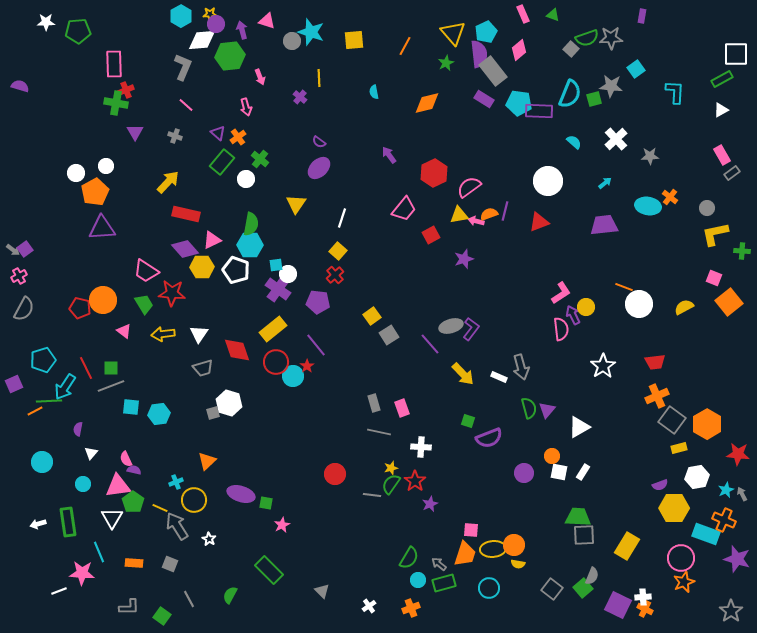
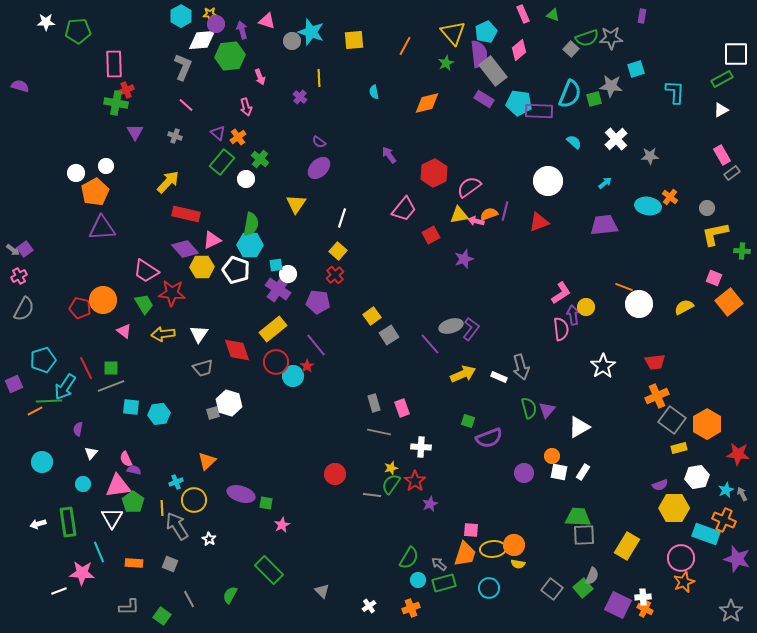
cyan square at (636, 69): rotated 18 degrees clockwise
purple arrow at (573, 315): rotated 18 degrees clockwise
yellow arrow at (463, 374): rotated 70 degrees counterclockwise
yellow line at (160, 508): moved 2 px right; rotated 63 degrees clockwise
